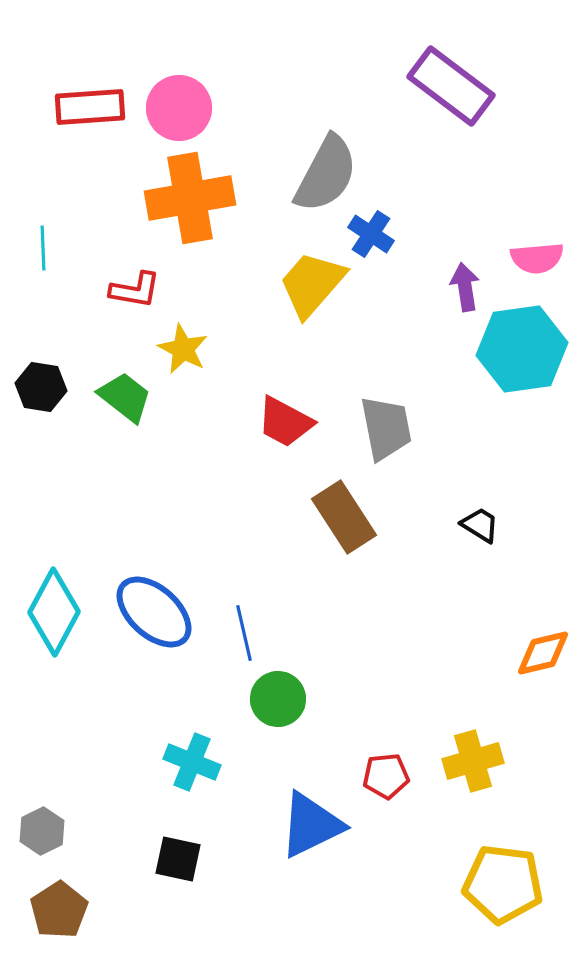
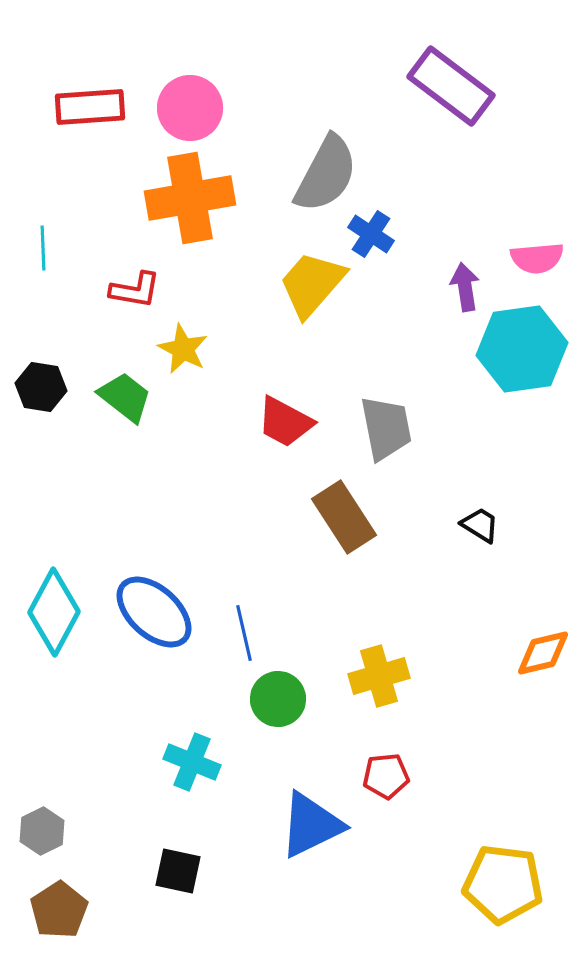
pink circle: moved 11 px right
yellow cross: moved 94 px left, 85 px up
black square: moved 12 px down
